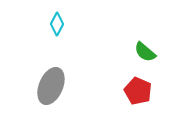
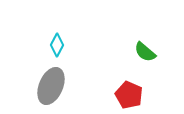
cyan diamond: moved 21 px down
red pentagon: moved 9 px left, 4 px down
